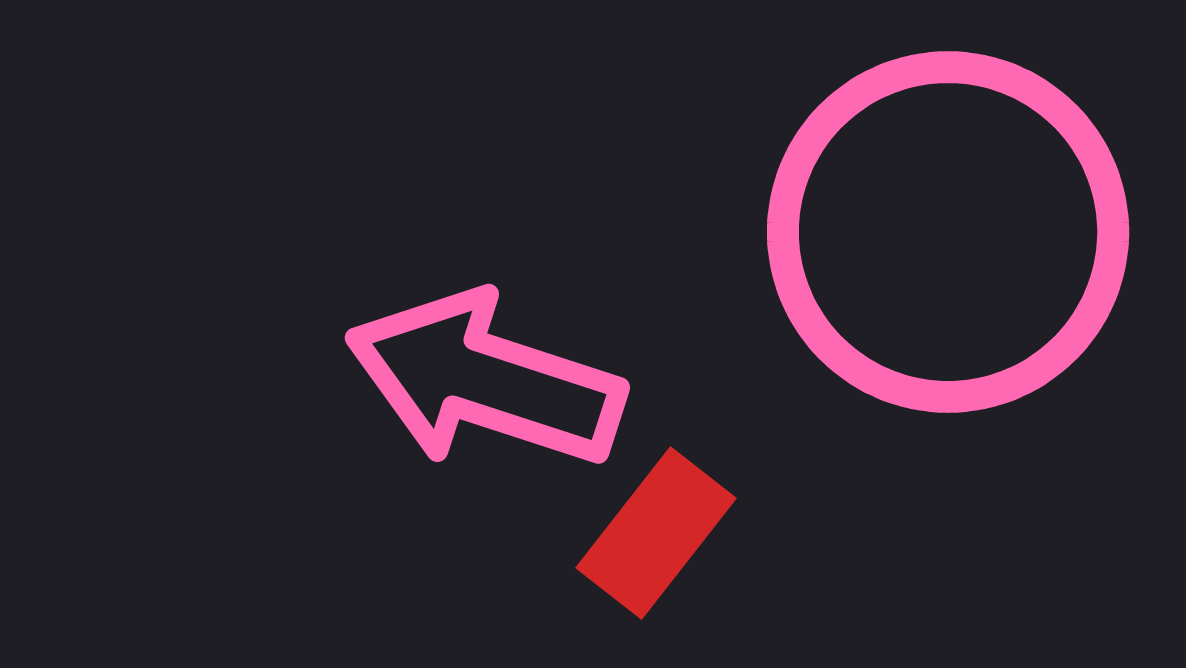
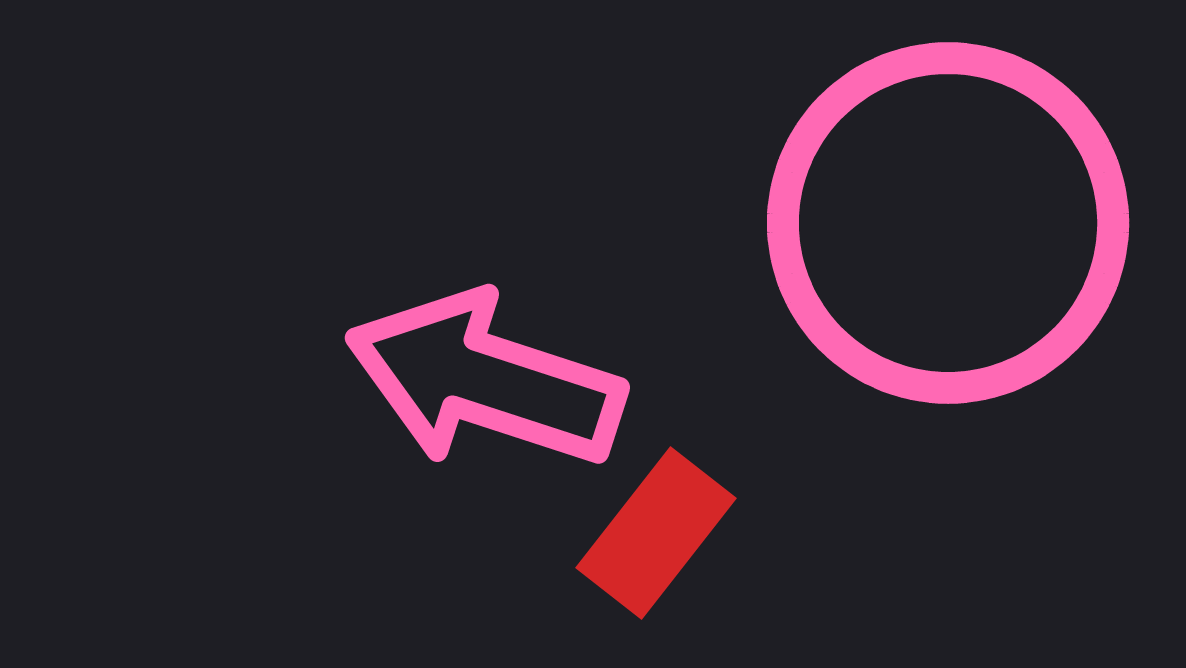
pink circle: moved 9 px up
